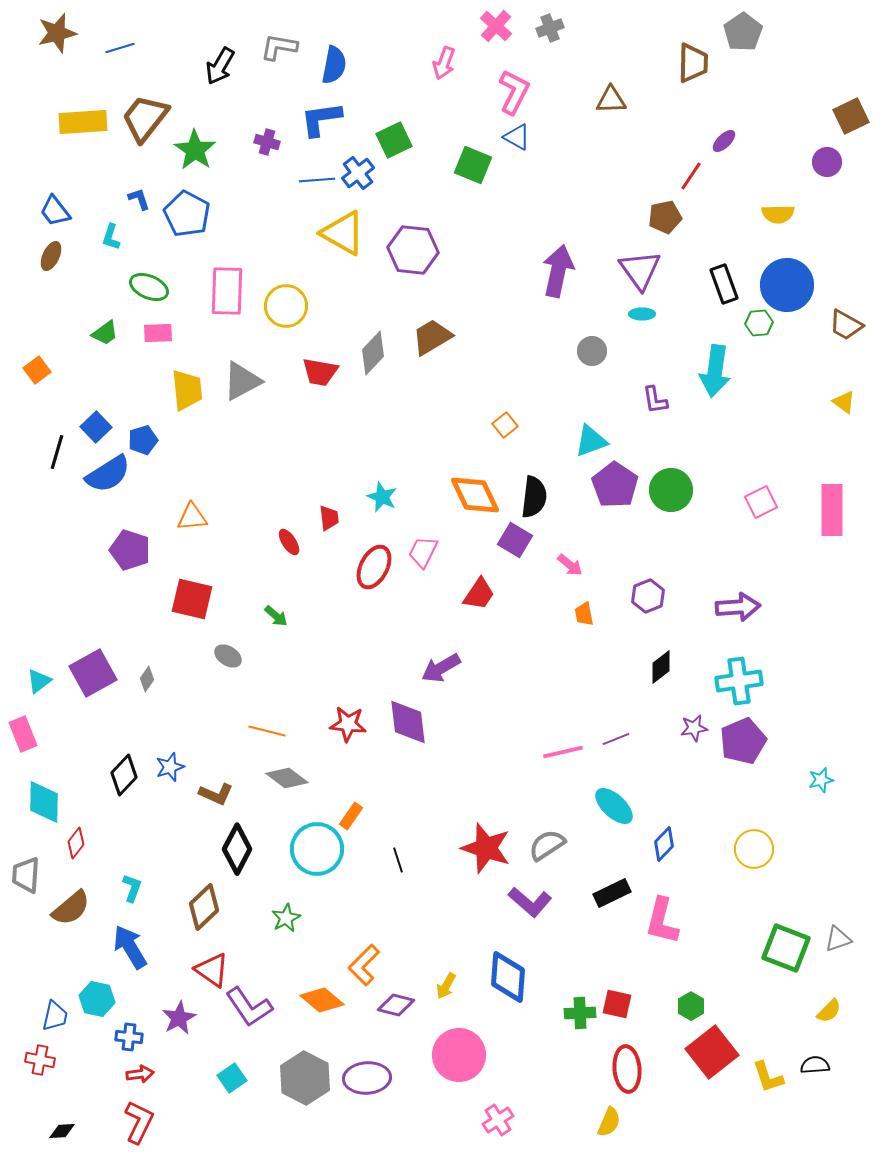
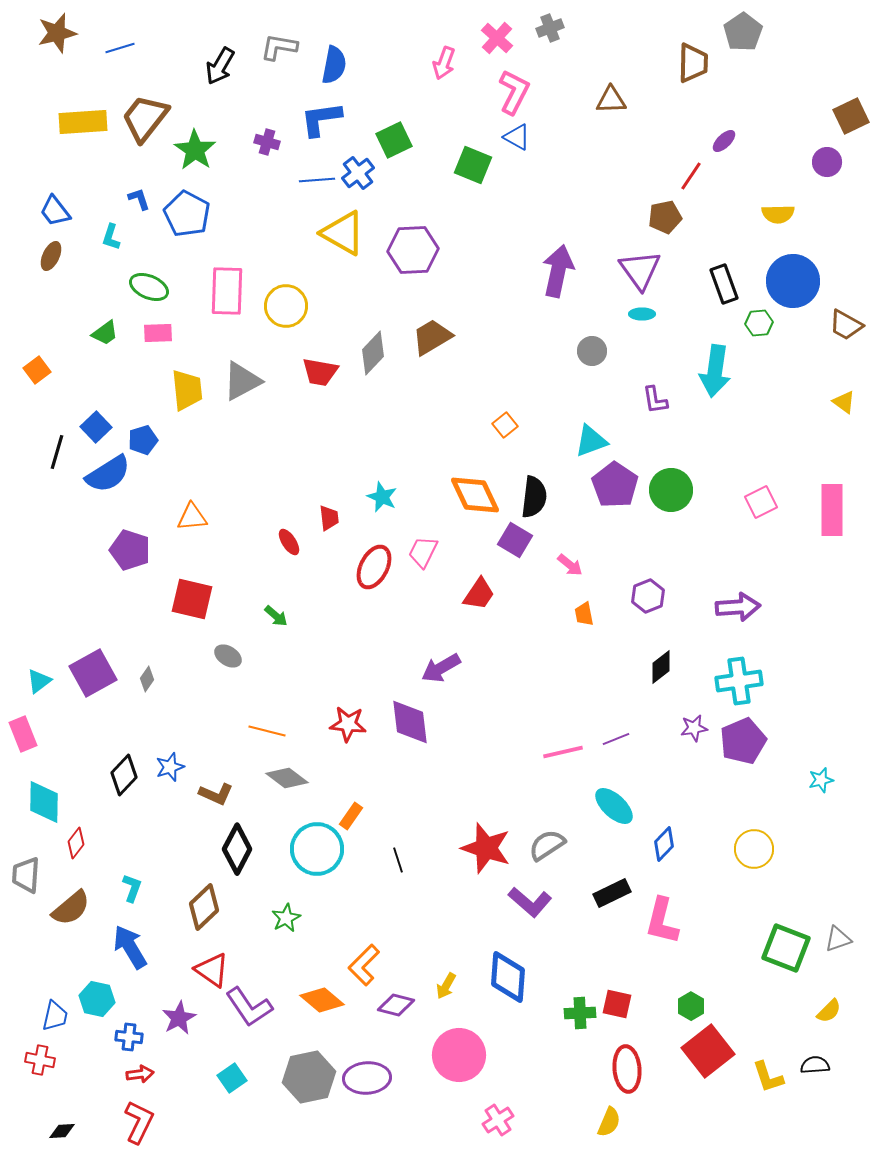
pink cross at (496, 26): moved 1 px right, 12 px down
purple hexagon at (413, 250): rotated 9 degrees counterclockwise
blue circle at (787, 285): moved 6 px right, 4 px up
purple diamond at (408, 722): moved 2 px right
red square at (712, 1052): moved 4 px left, 1 px up
gray hexagon at (305, 1078): moved 4 px right, 1 px up; rotated 21 degrees clockwise
